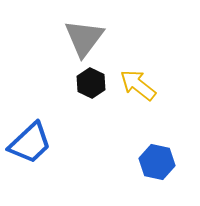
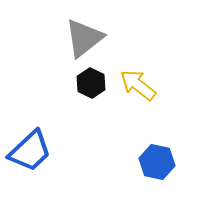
gray triangle: rotated 15 degrees clockwise
blue trapezoid: moved 8 px down
